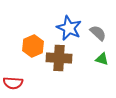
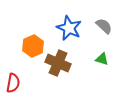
gray semicircle: moved 6 px right, 7 px up
brown cross: moved 1 px left, 5 px down; rotated 20 degrees clockwise
red semicircle: rotated 84 degrees counterclockwise
